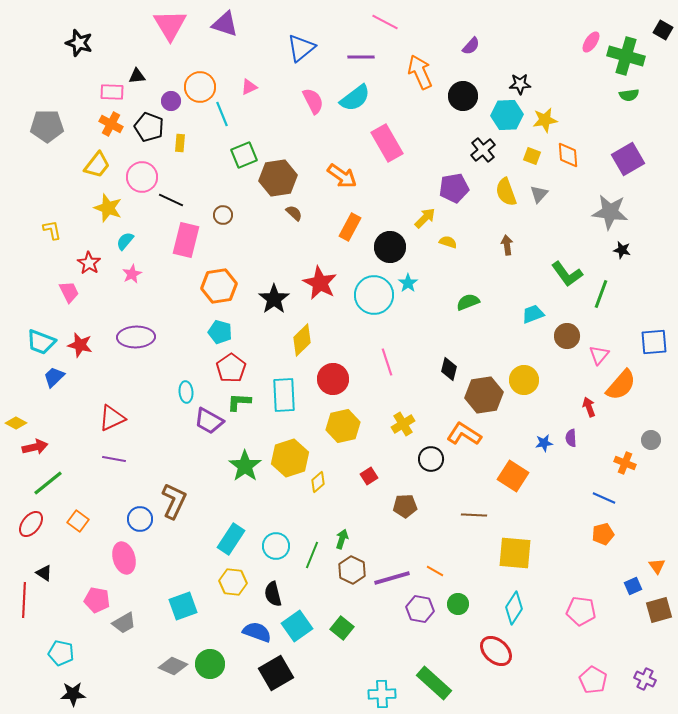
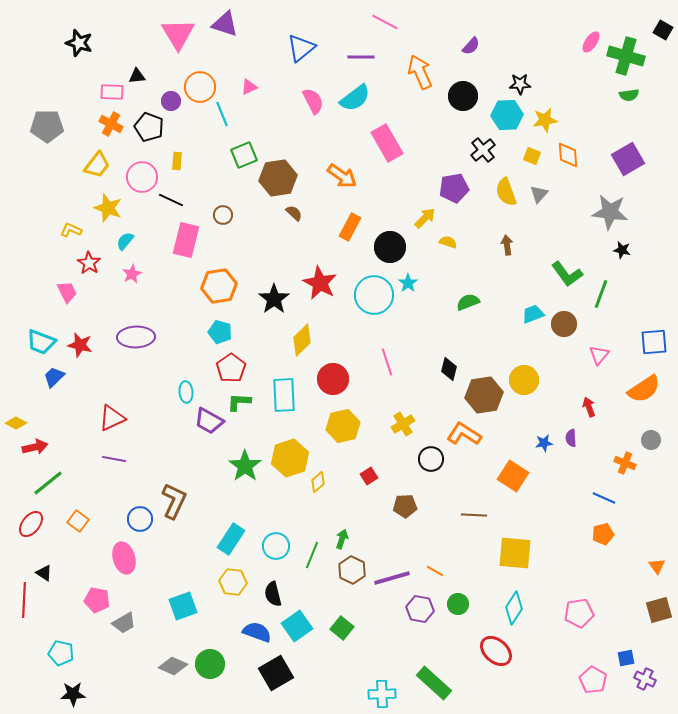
pink triangle at (170, 25): moved 8 px right, 9 px down
yellow rectangle at (180, 143): moved 3 px left, 18 px down
yellow L-shape at (52, 230): moved 19 px right; rotated 55 degrees counterclockwise
pink trapezoid at (69, 292): moved 2 px left
brown circle at (567, 336): moved 3 px left, 12 px up
orange semicircle at (621, 385): moved 23 px right, 4 px down; rotated 16 degrees clockwise
blue square at (633, 586): moved 7 px left, 72 px down; rotated 12 degrees clockwise
pink pentagon at (581, 611): moved 2 px left, 2 px down; rotated 16 degrees counterclockwise
